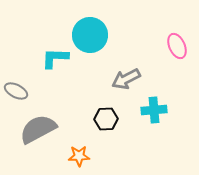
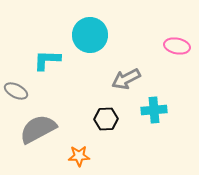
pink ellipse: rotated 55 degrees counterclockwise
cyan L-shape: moved 8 px left, 2 px down
